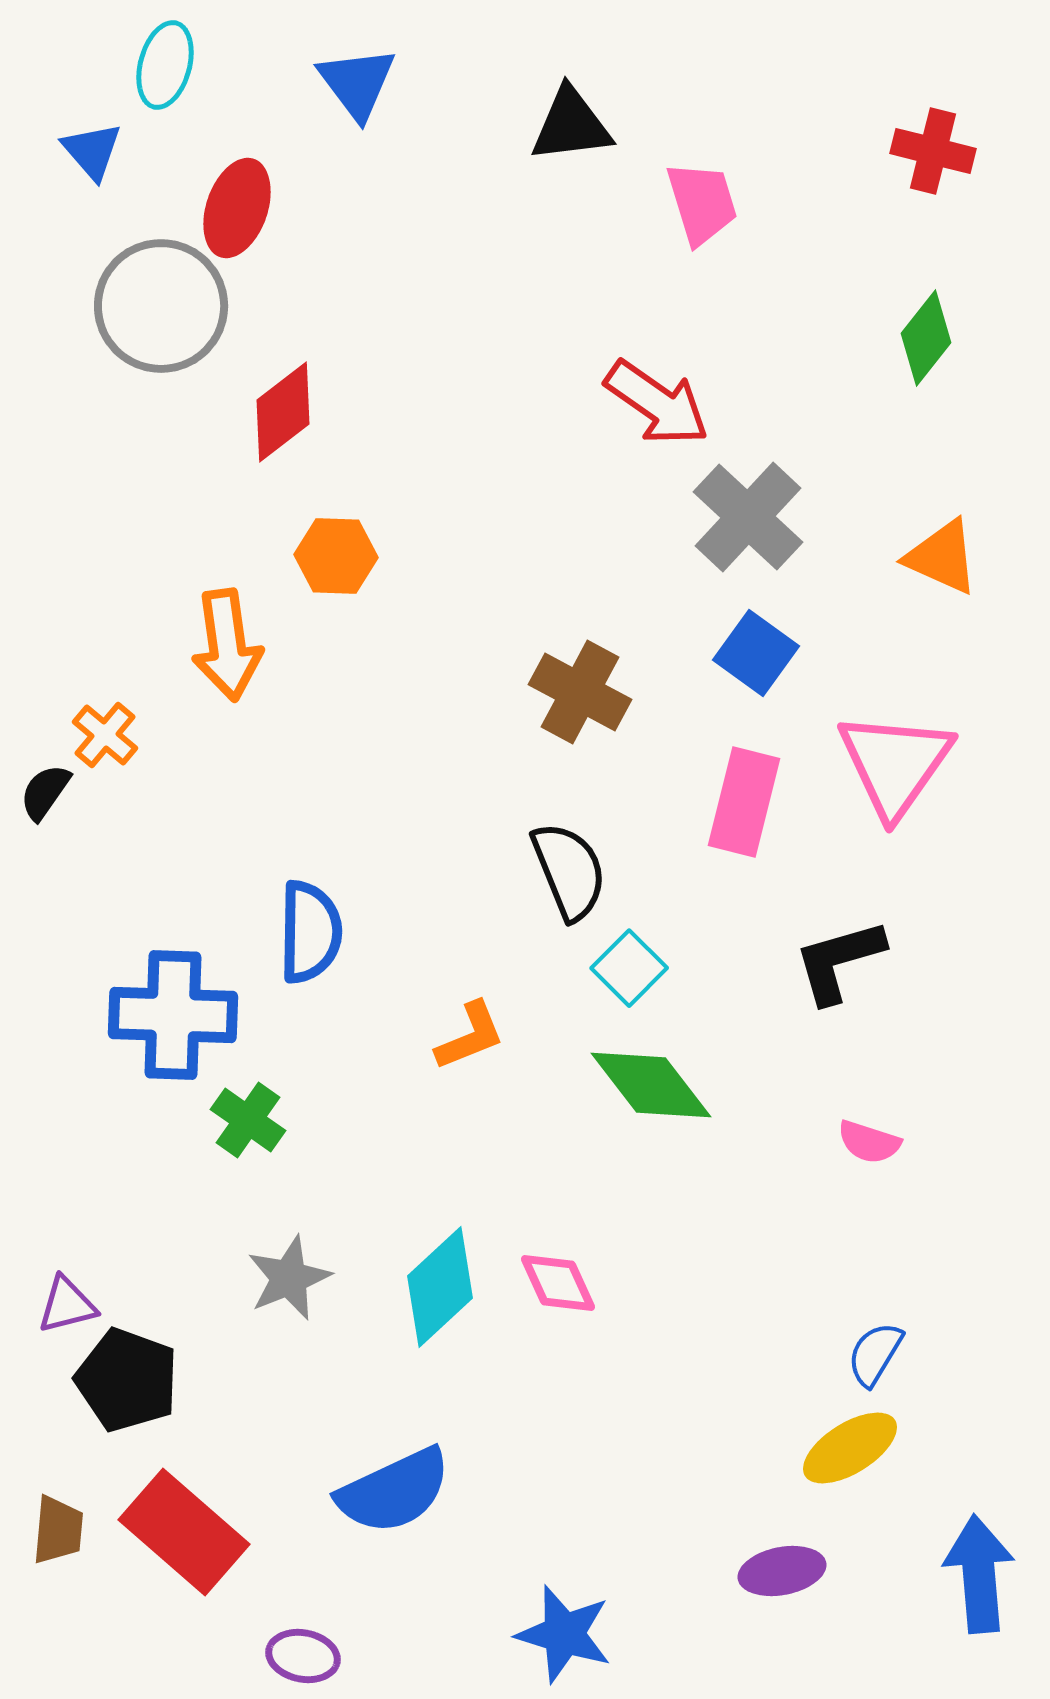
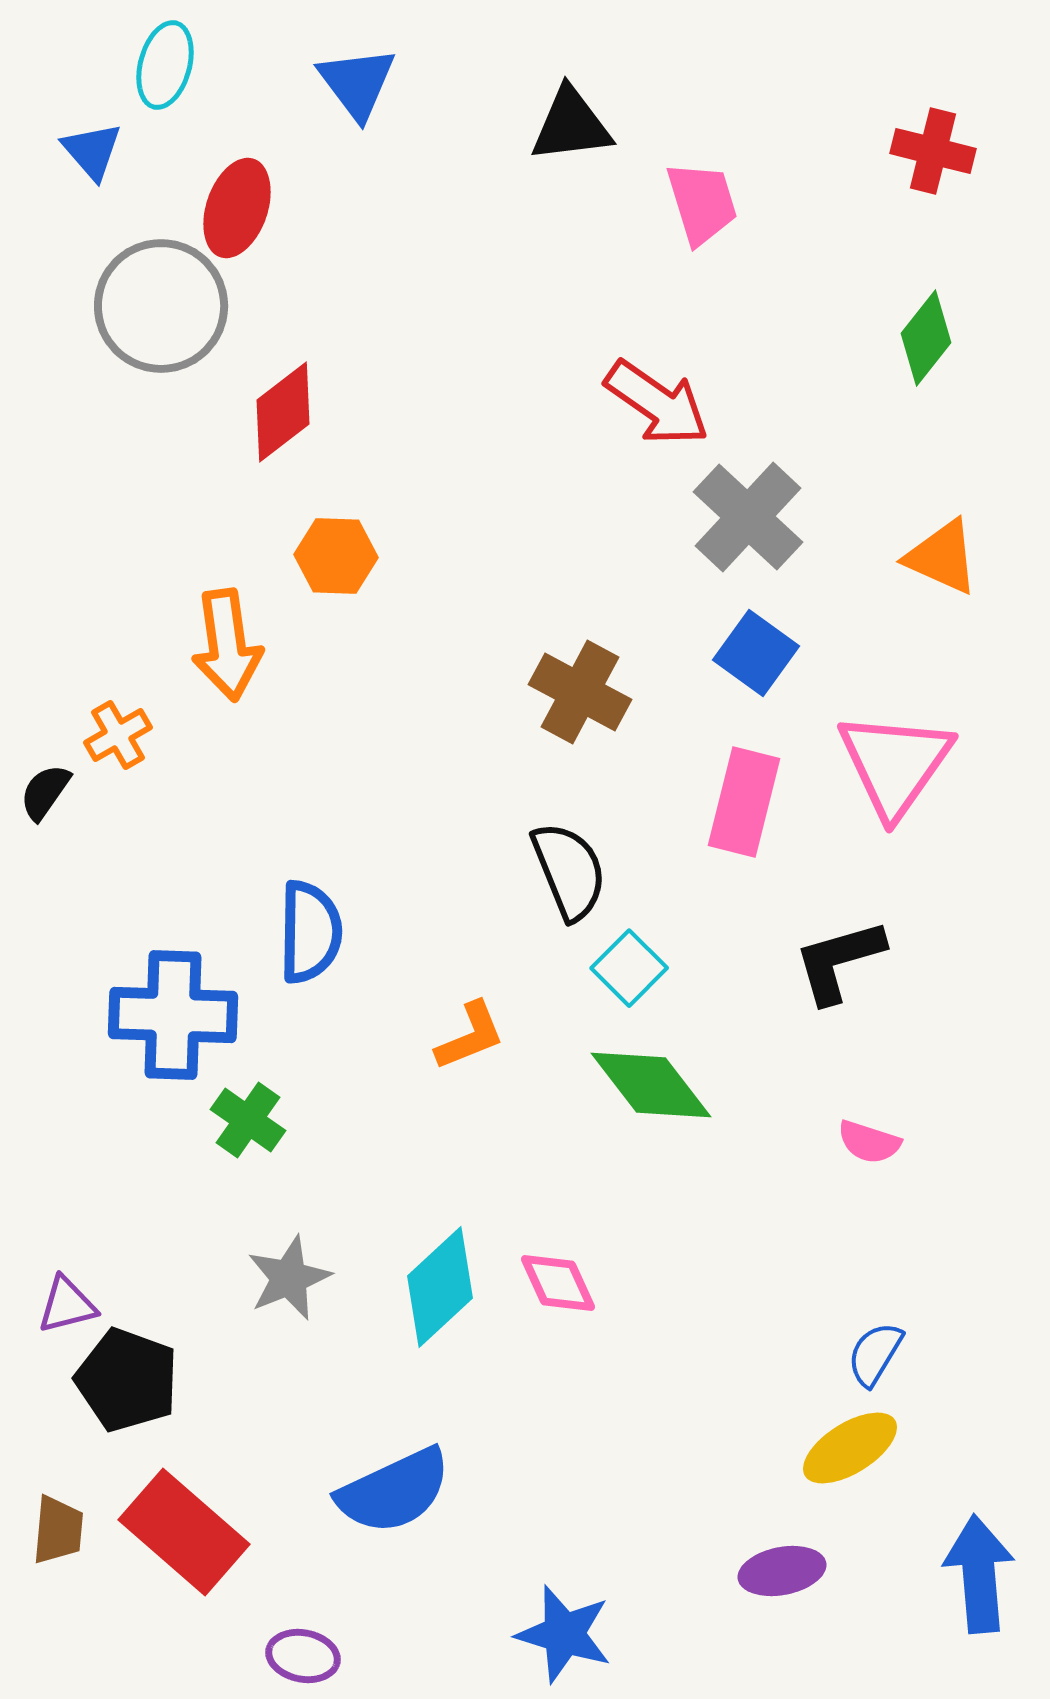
orange cross at (105, 735): moved 13 px right; rotated 20 degrees clockwise
